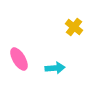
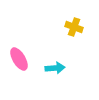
yellow cross: rotated 18 degrees counterclockwise
